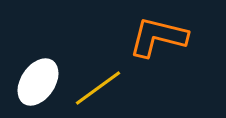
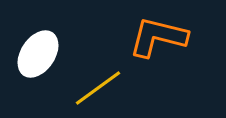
white ellipse: moved 28 px up
